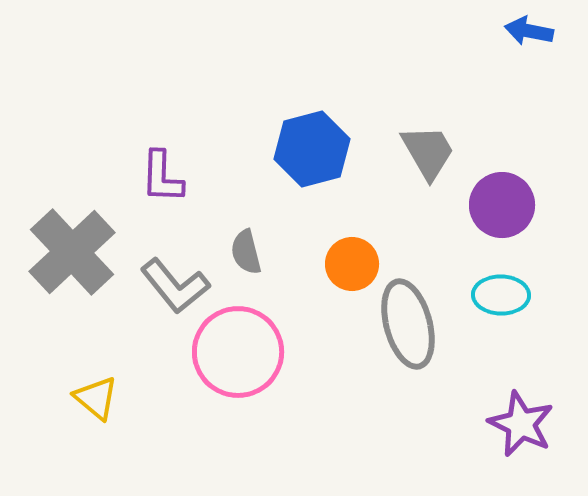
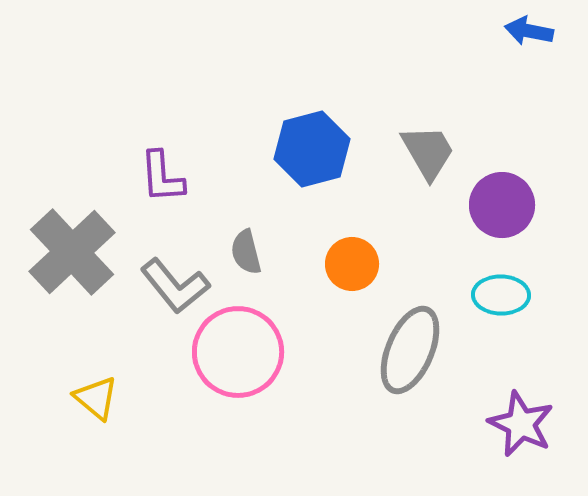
purple L-shape: rotated 6 degrees counterclockwise
gray ellipse: moved 2 px right, 26 px down; rotated 38 degrees clockwise
